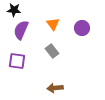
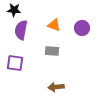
orange triangle: moved 1 px right, 1 px down; rotated 32 degrees counterclockwise
purple semicircle: rotated 12 degrees counterclockwise
gray rectangle: rotated 48 degrees counterclockwise
purple square: moved 2 px left, 2 px down
brown arrow: moved 1 px right, 1 px up
